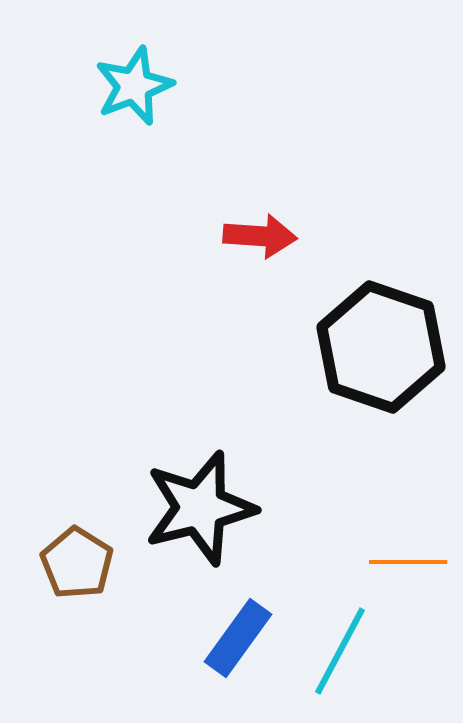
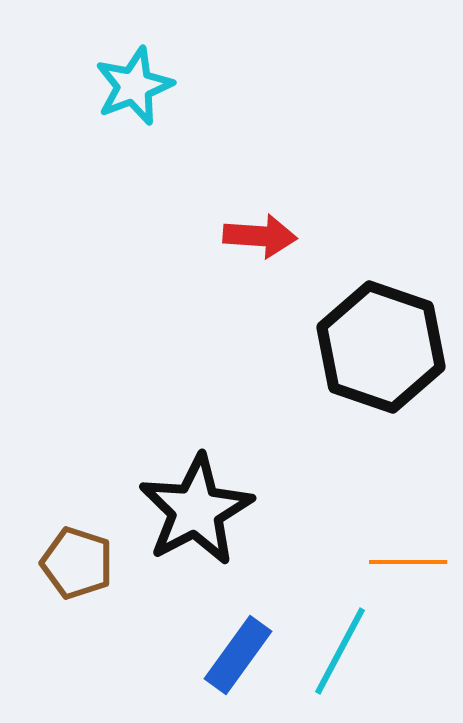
black star: moved 4 px left, 2 px down; rotated 14 degrees counterclockwise
brown pentagon: rotated 14 degrees counterclockwise
blue rectangle: moved 17 px down
